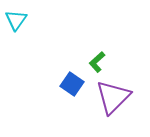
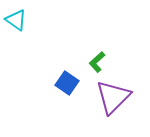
cyan triangle: rotated 30 degrees counterclockwise
blue square: moved 5 px left, 1 px up
